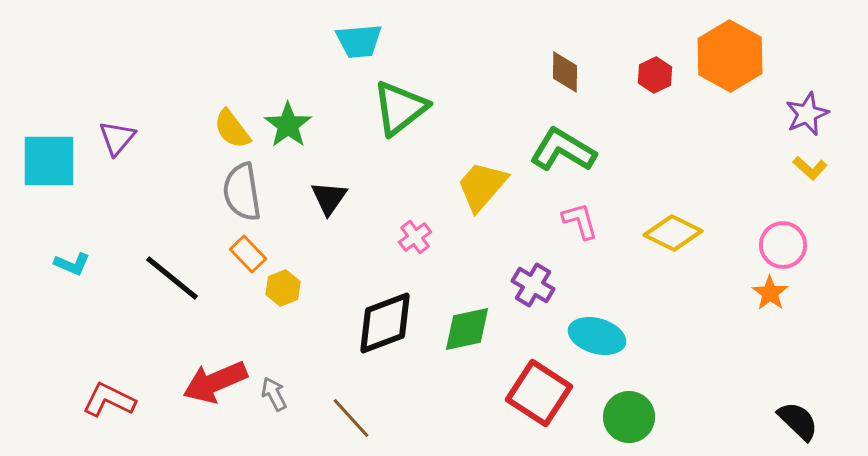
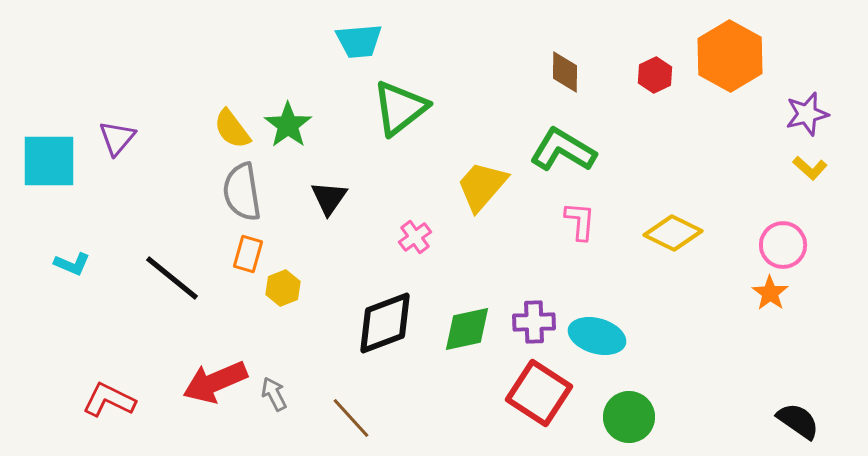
purple star: rotated 9 degrees clockwise
pink L-shape: rotated 21 degrees clockwise
orange rectangle: rotated 60 degrees clockwise
purple cross: moved 1 px right, 37 px down; rotated 33 degrees counterclockwise
black semicircle: rotated 9 degrees counterclockwise
